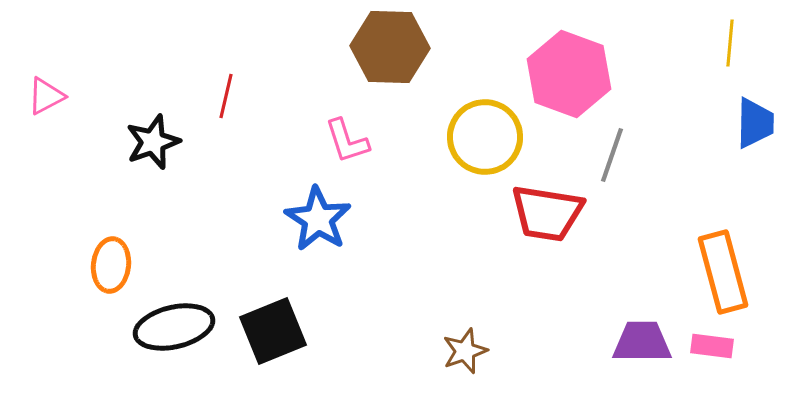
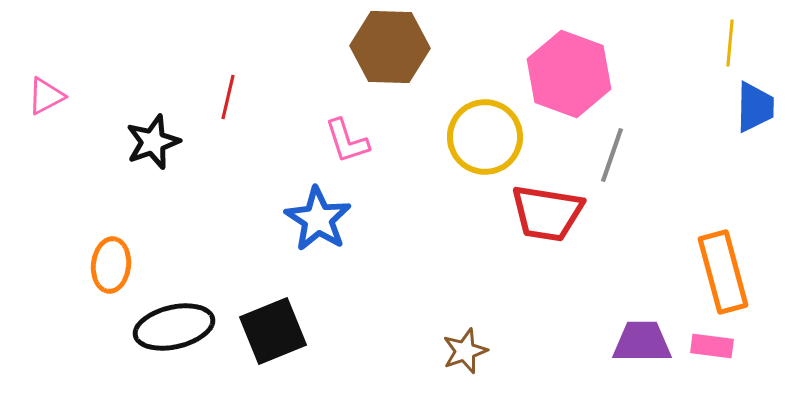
red line: moved 2 px right, 1 px down
blue trapezoid: moved 16 px up
